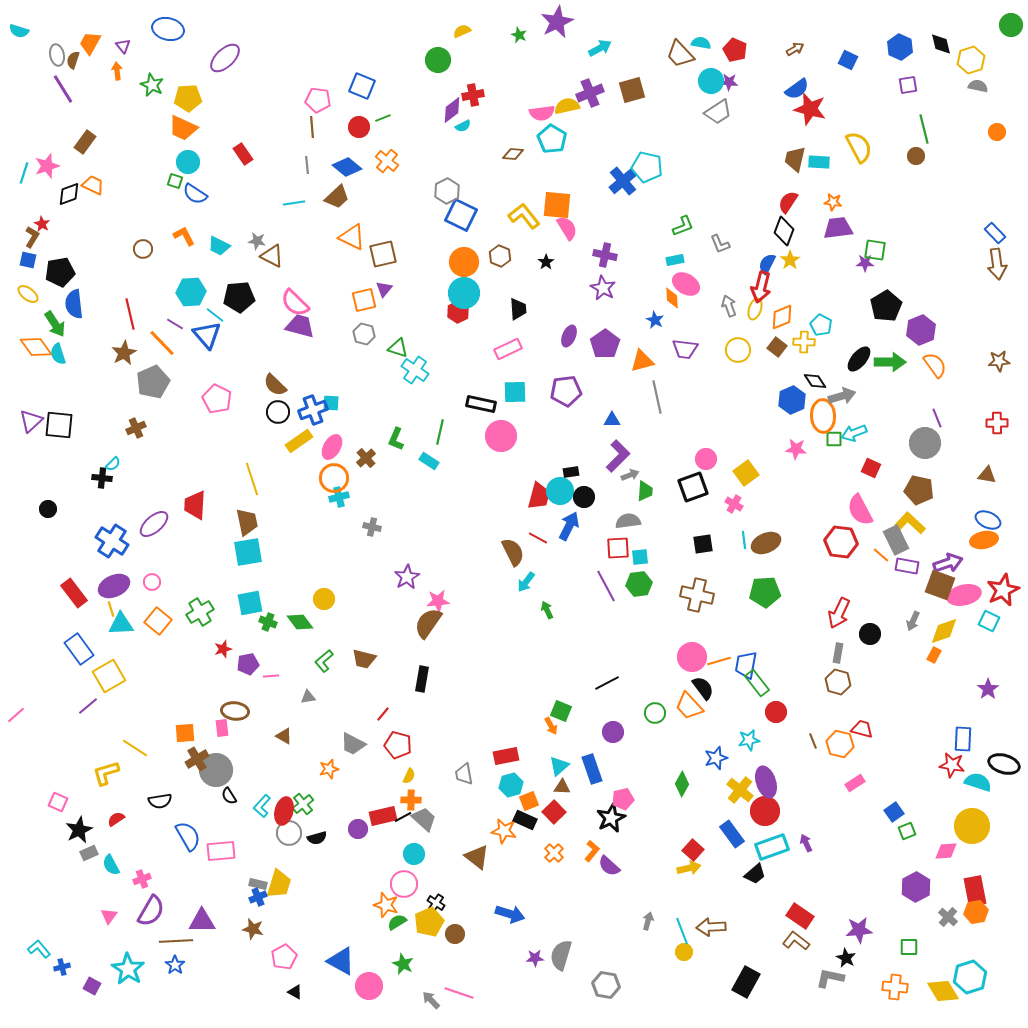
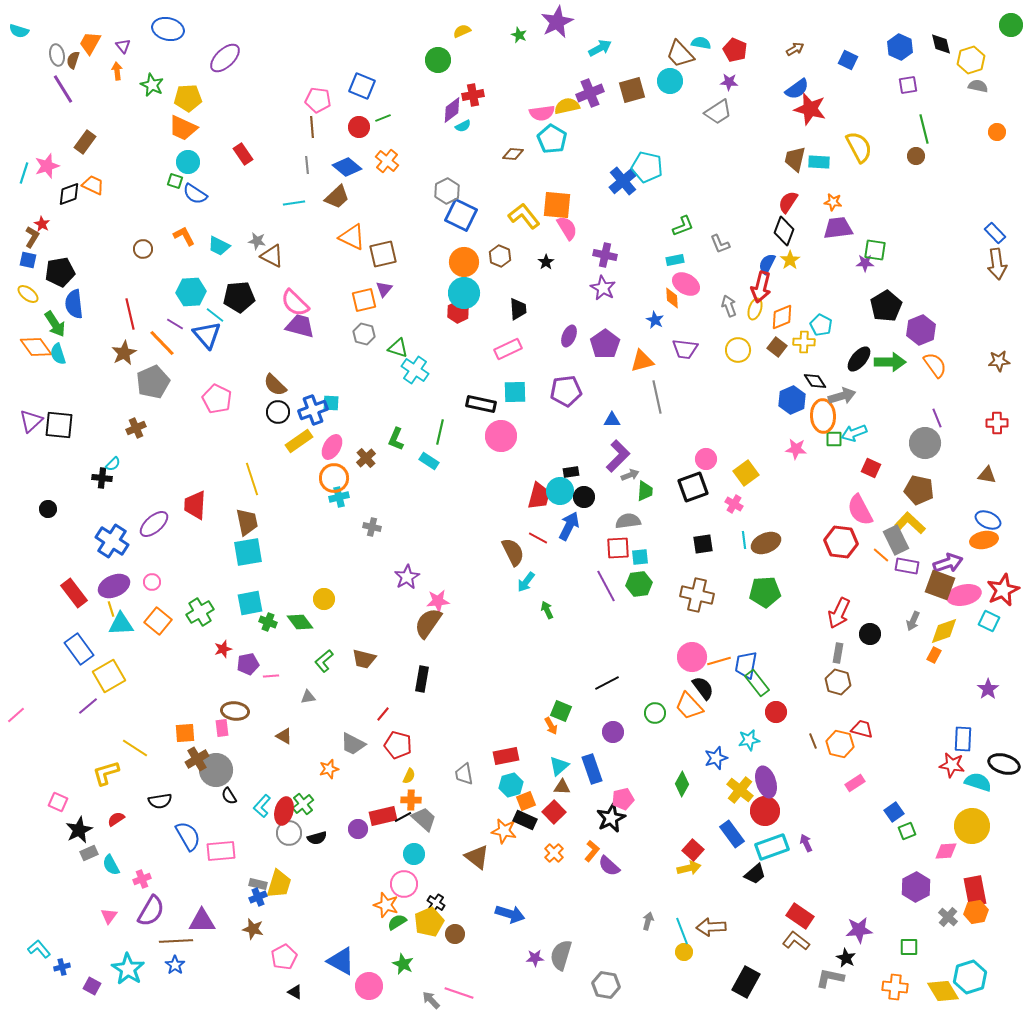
cyan circle at (711, 81): moved 41 px left
orange square at (529, 801): moved 3 px left
